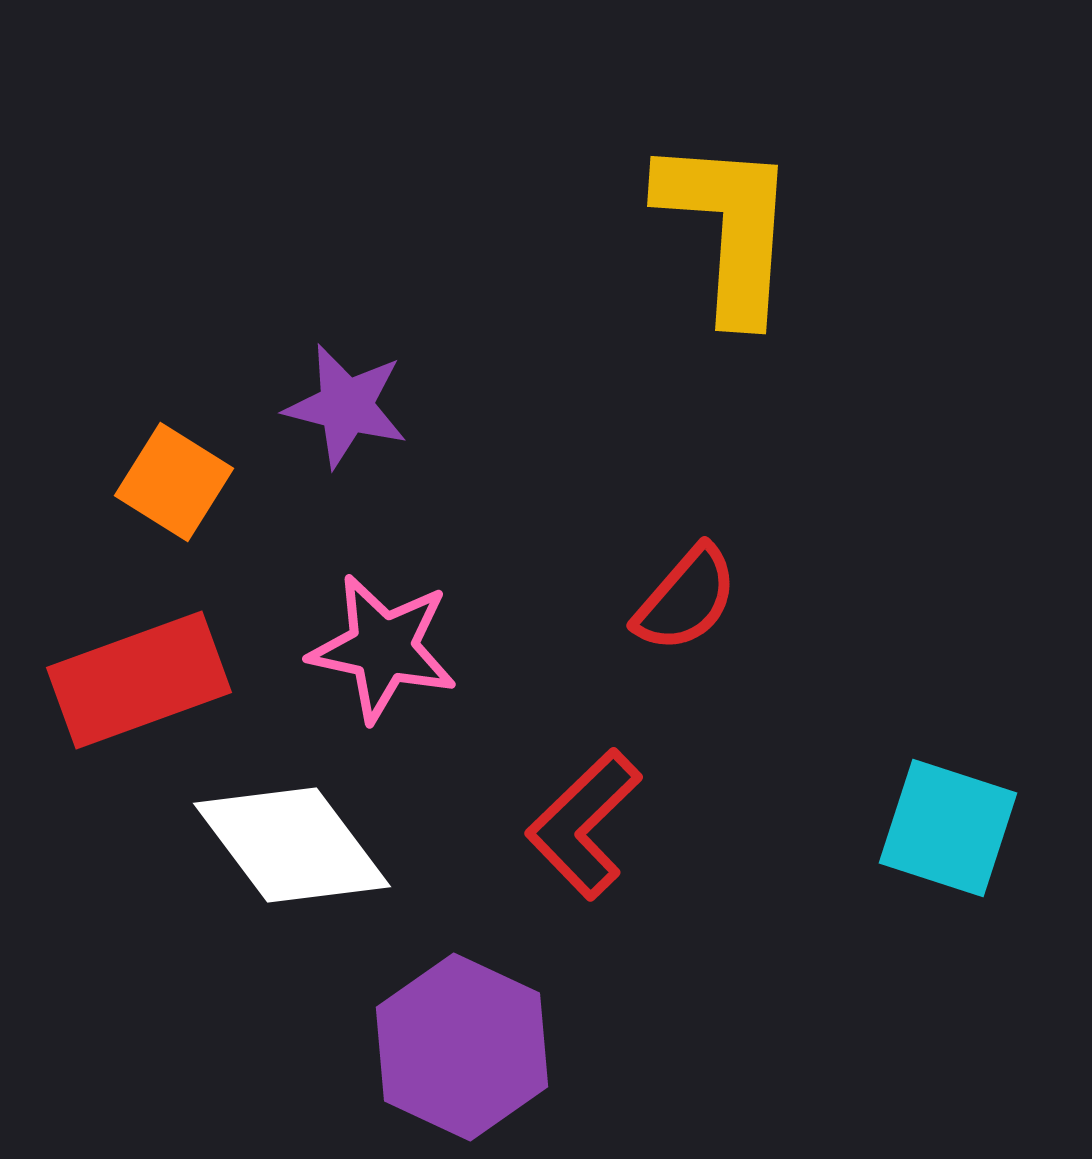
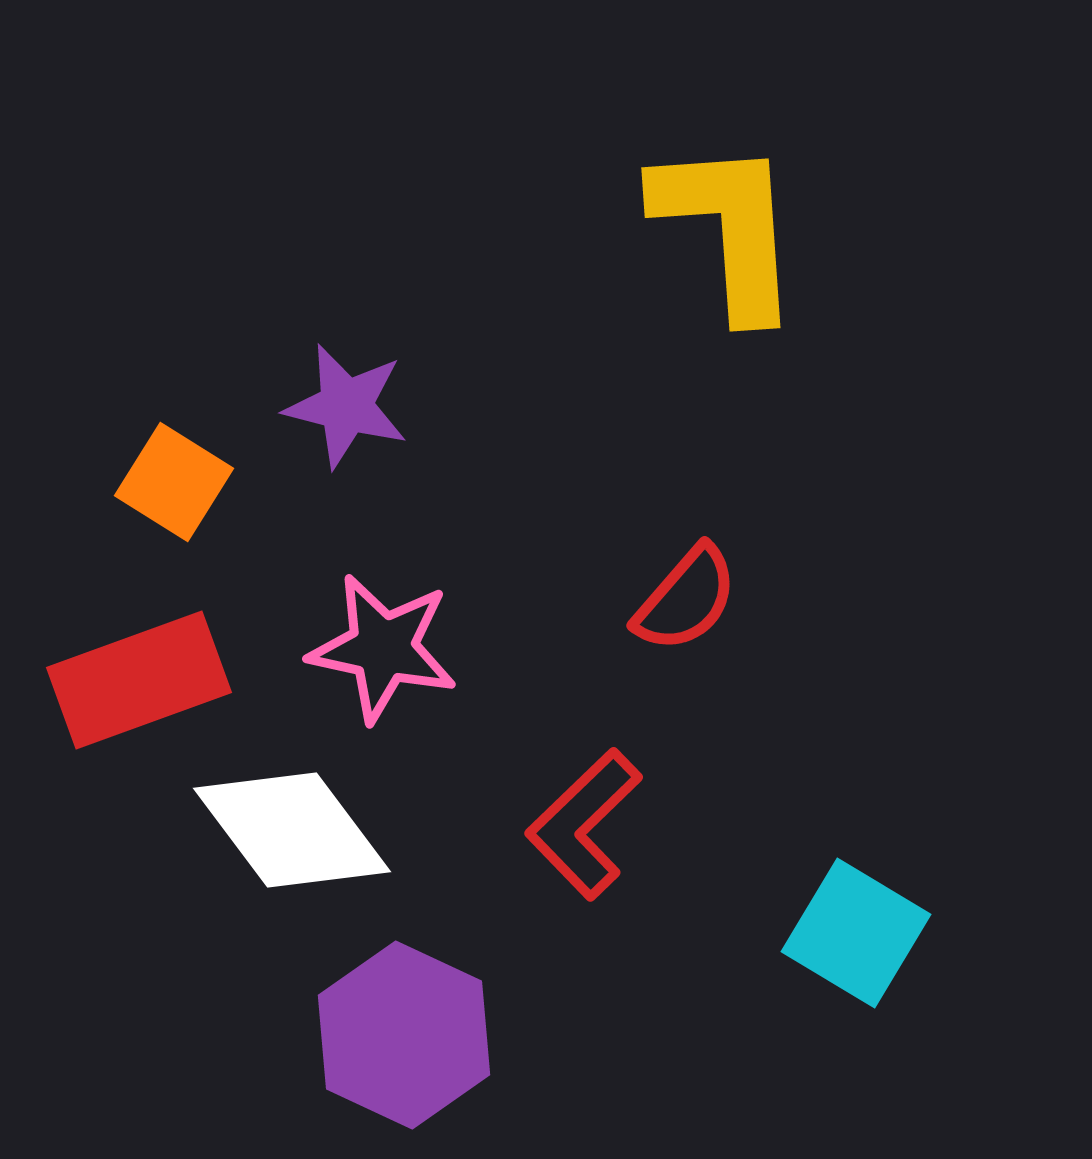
yellow L-shape: rotated 8 degrees counterclockwise
cyan square: moved 92 px left, 105 px down; rotated 13 degrees clockwise
white diamond: moved 15 px up
purple hexagon: moved 58 px left, 12 px up
